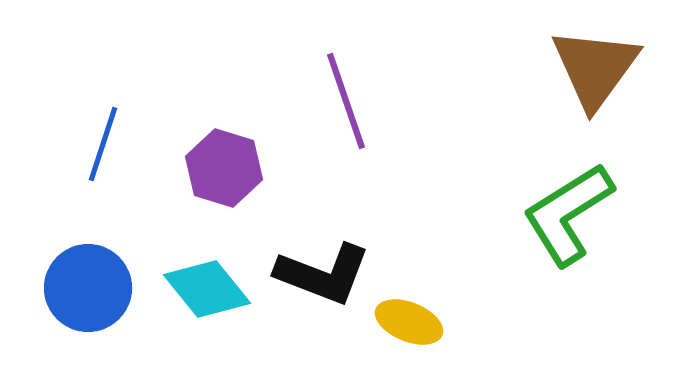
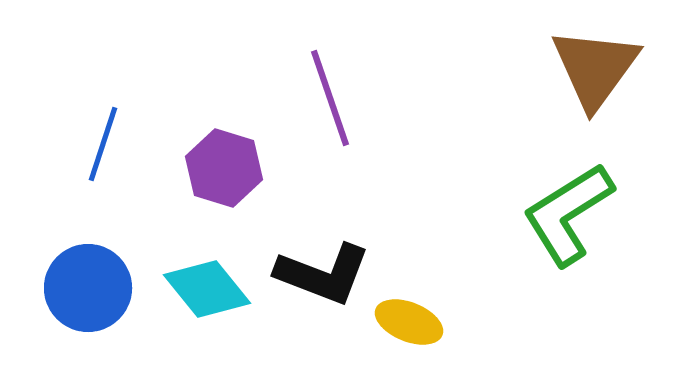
purple line: moved 16 px left, 3 px up
